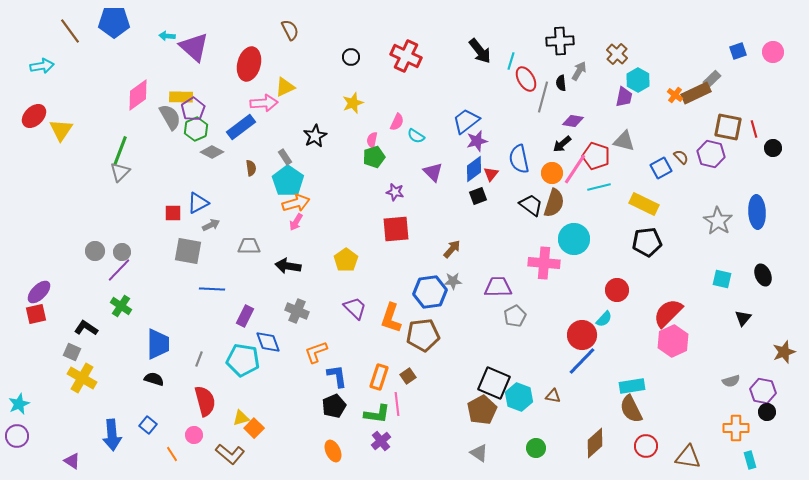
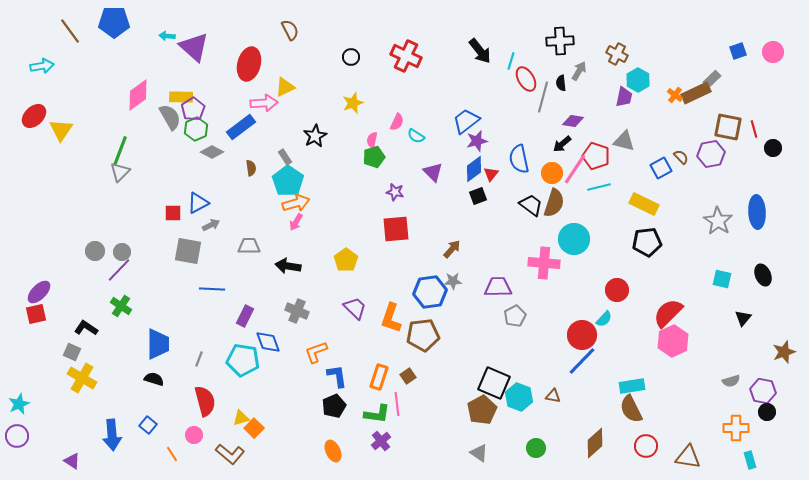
brown cross at (617, 54): rotated 15 degrees counterclockwise
purple hexagon at (711, 154): rotated 24 degrees counterclockwise
